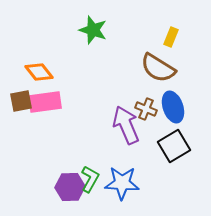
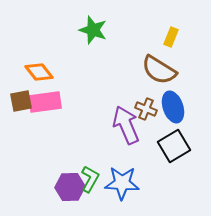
brown semicircle: moved 1 px right, 2 px down
